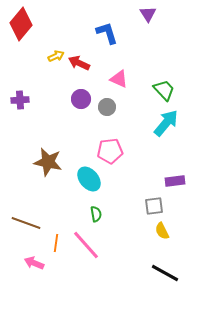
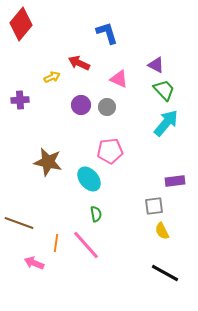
purple triangle: moved 8 px right, 51 px down; rotated 30 degrees counterclockwise
yellow arrow: moved 4 px left, 21 px down
purple circle: moved 6 px down
brown line: moved 7 px left
